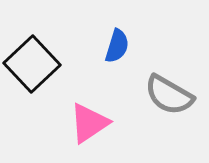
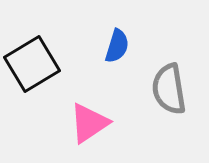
black square: rotated 12 degrees clockwise
gray semicircle: moved 6 px up; rotated 51 degrees clockwise
